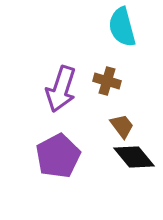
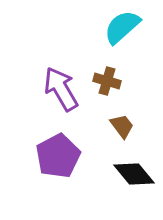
cyan semicircle: rotated 63 degrees clockwise
purple arrow: rotated 132 degrees clockwise
black diamond: moved 17 px down
